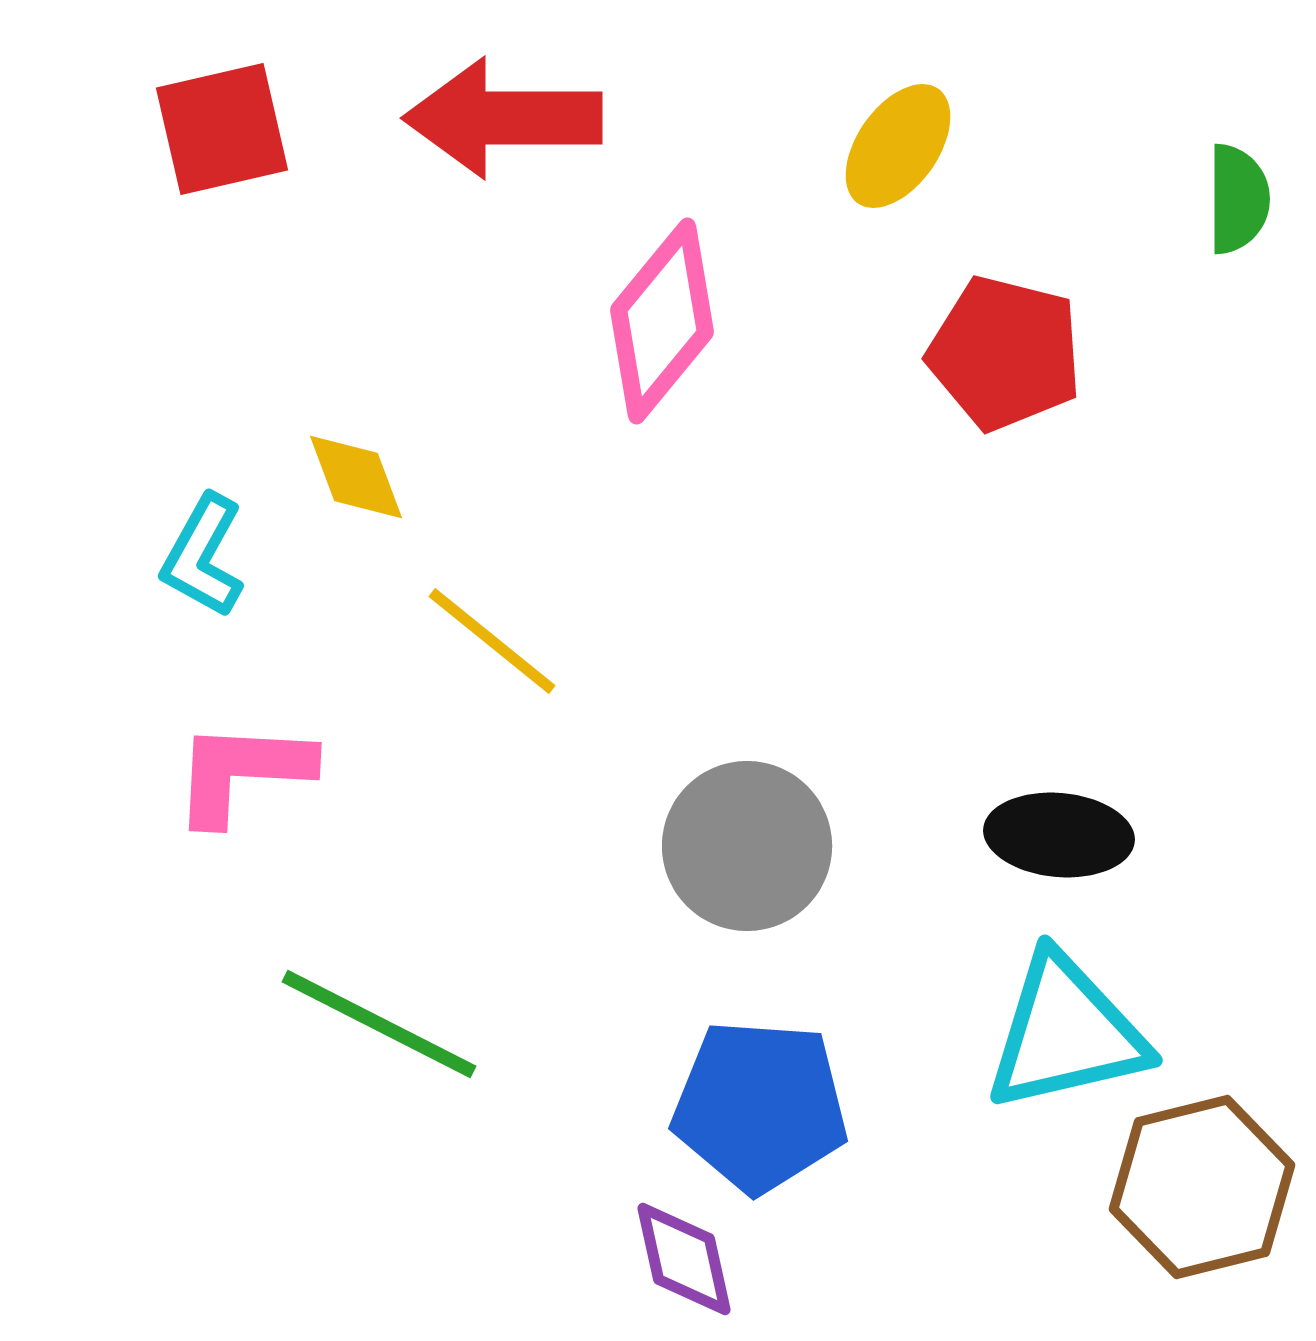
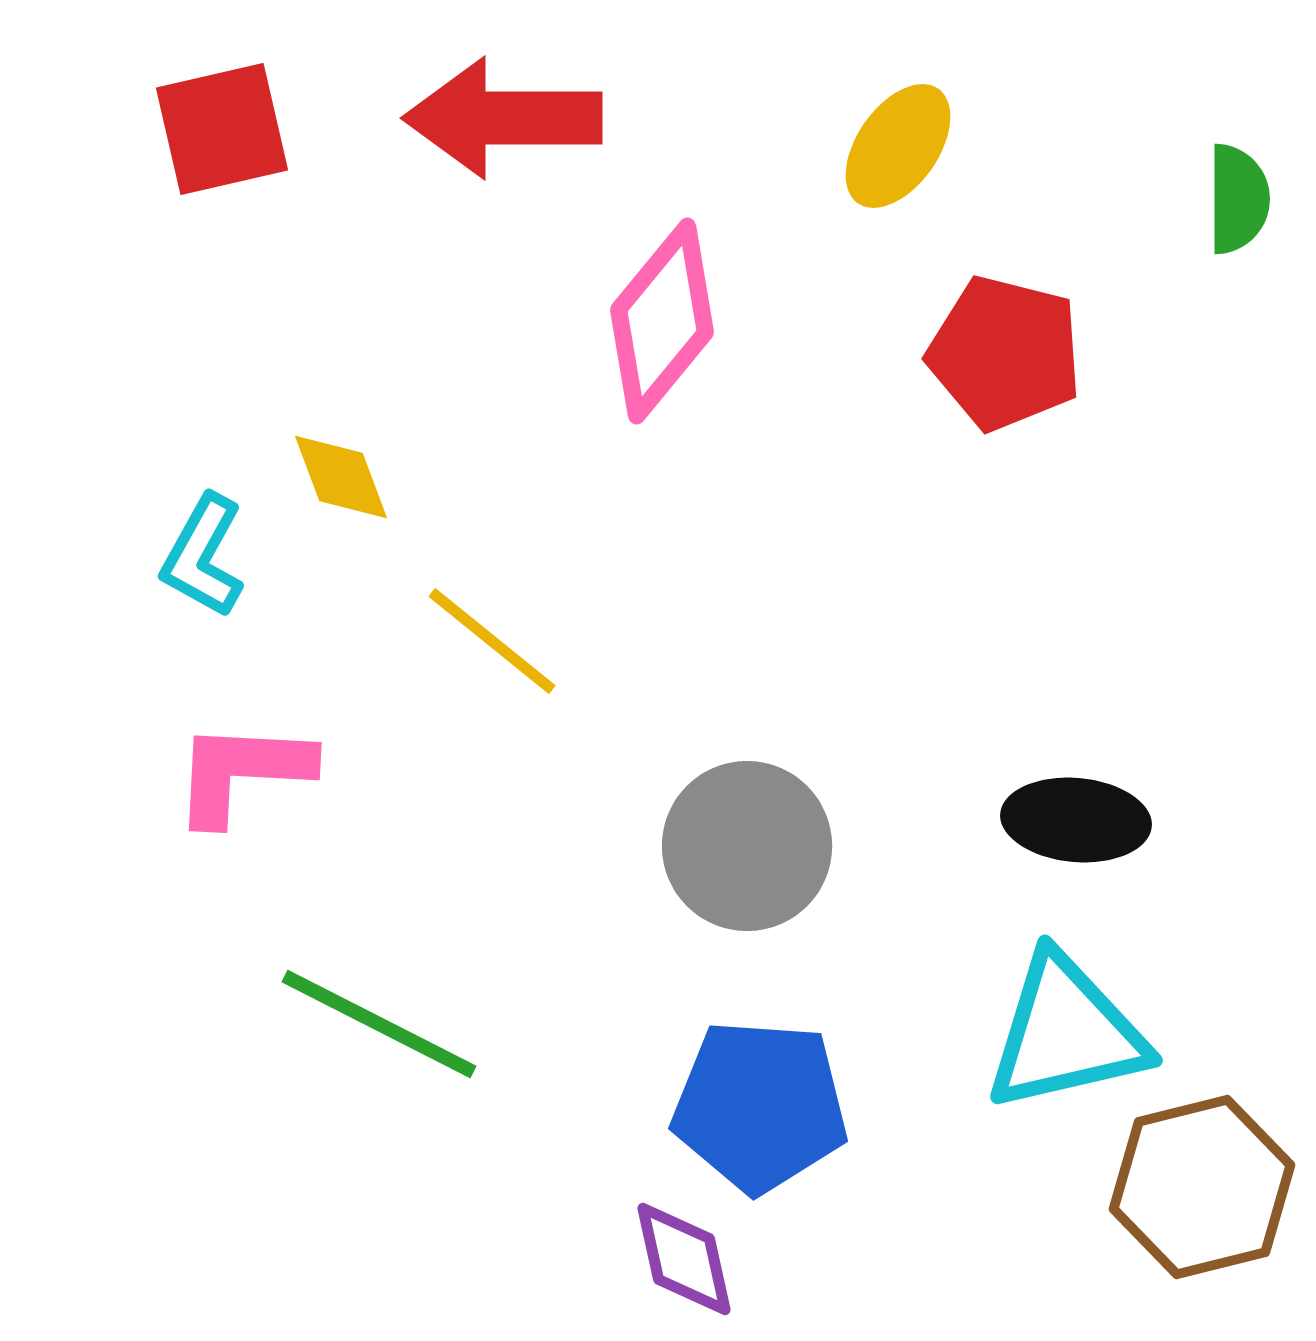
yellow diamond: moved 15 px left
black ellipse: moved 17 px right, 15 px up
